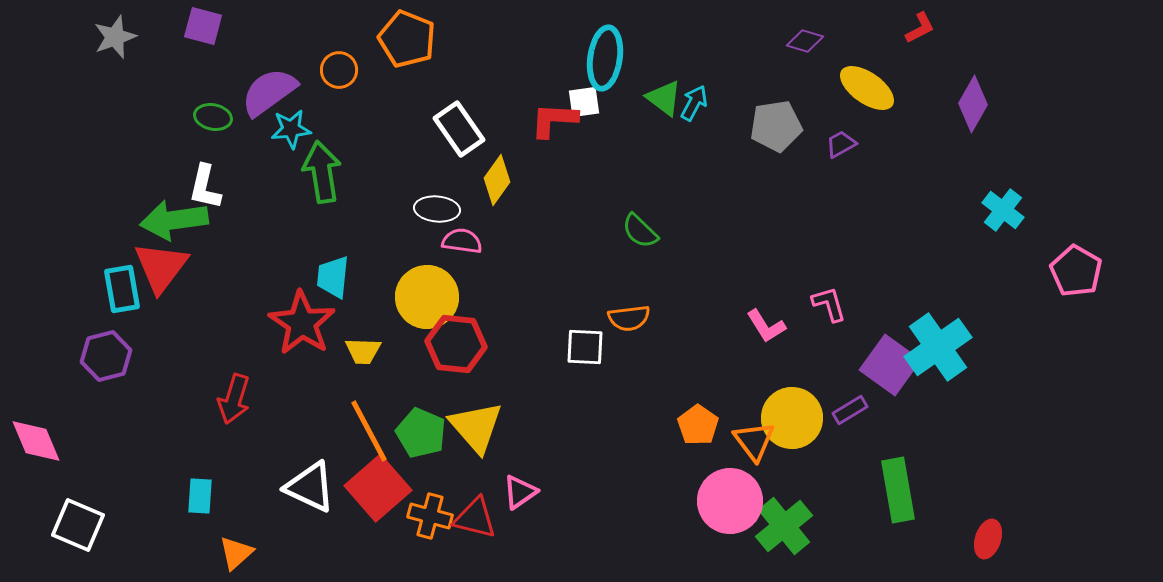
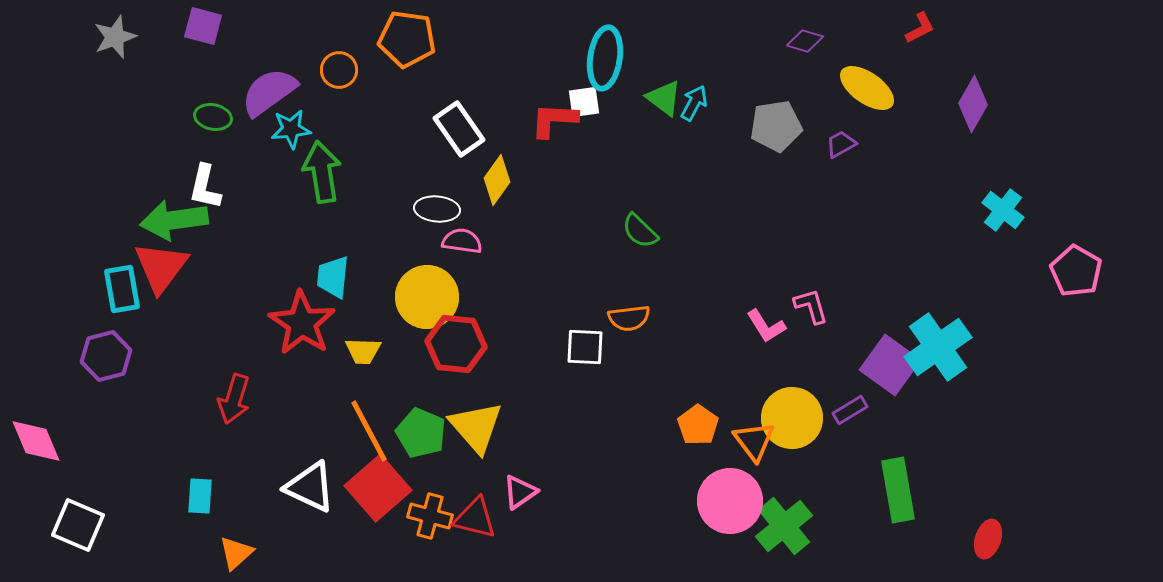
orange pentagon at (407, 39): rotated 14 degrees counterclockwise
pink L-shape at (829, 304): moved 18 px left, 2 px down
